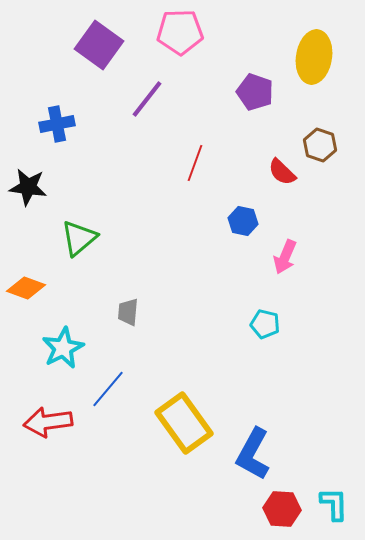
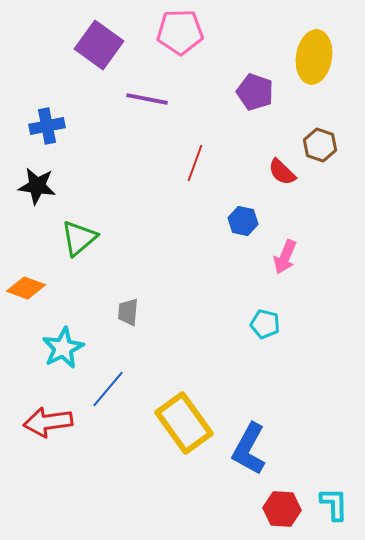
purple line: rotated 63 degrees clockwise
blue cross: moved 10 px left, 2 px down
black star: moved 9 px right, 1 px up
blue L-shape: moved 4 px left, 5 px up
